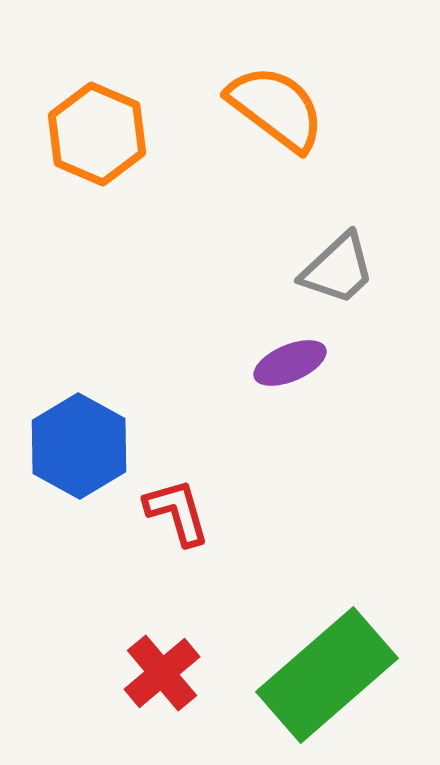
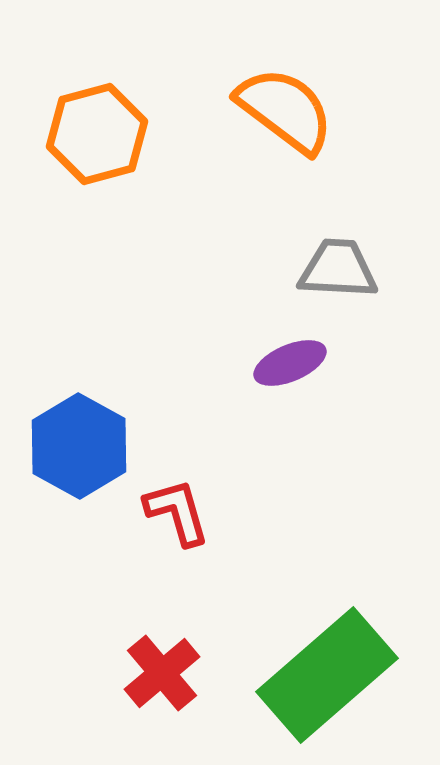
orange semicircle: moved 9 px right, 2 px down
orange hexagon: rotated 22 degrees clockwise
gray trapezoid: rotated 134 degrees counterclockwise
